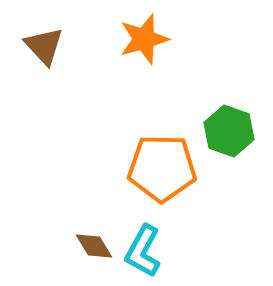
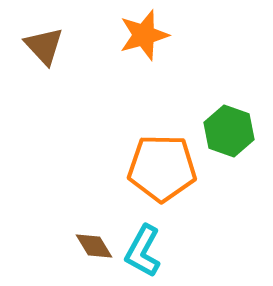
orange star: moved 4 px up
